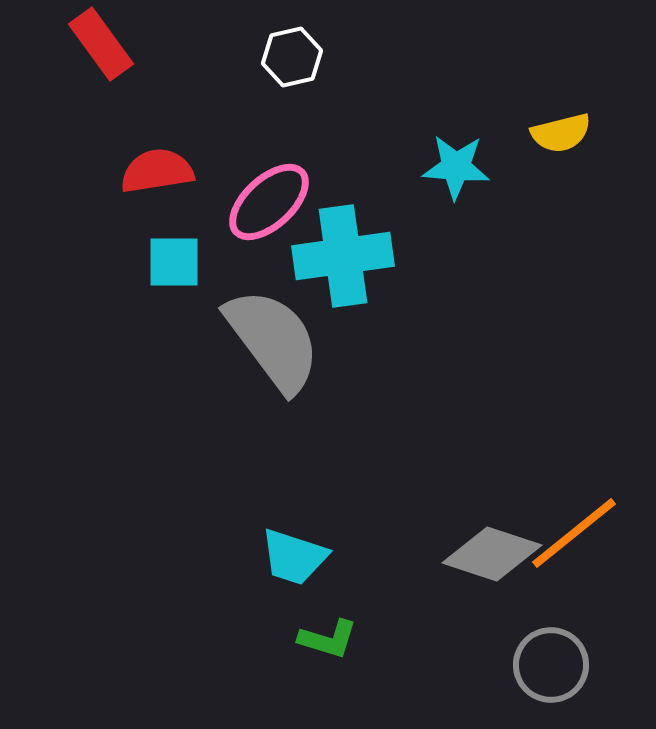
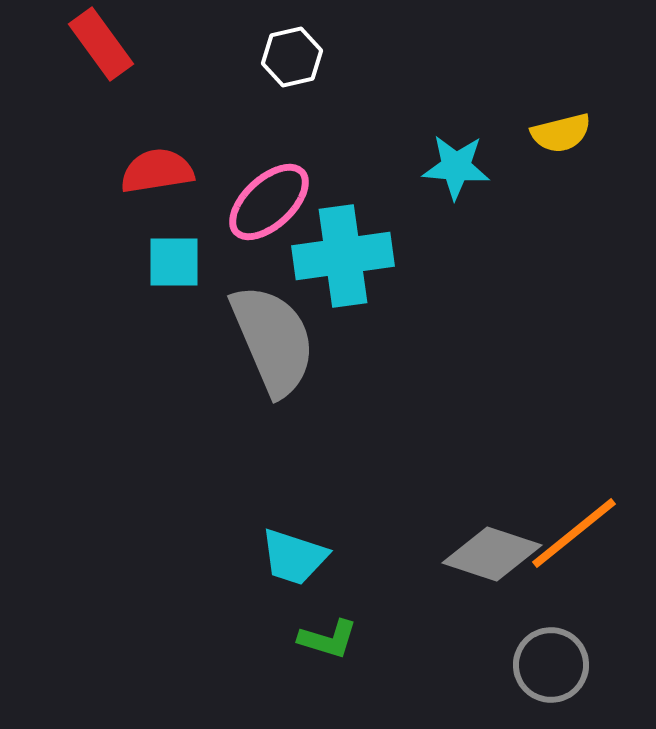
gray semicircle: rotated 14 degrees clockwise
